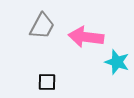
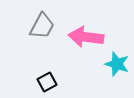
cyan star: moved 2 px down
black square: rotated 30 degrees counterclockwise
